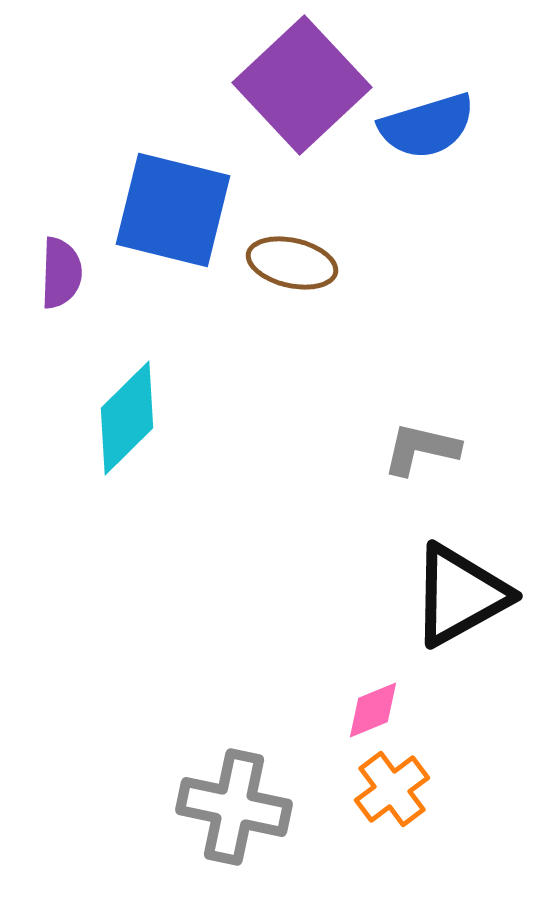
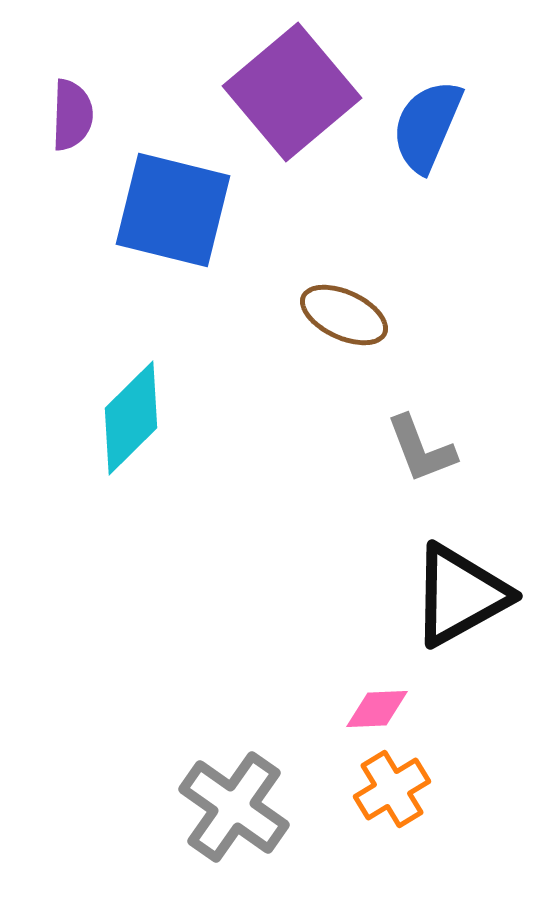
purple square: moved 10 px left, 7 px down; rotated 3 degrees clockwise
blue semicircle: rotated 130 degrees clockwise
brown ellipse: moved 52 px right, 52 px down; rotated 12 degrees clockwise
purple semicircle: moved 11 px right, 158 px up
cyan diamond: moved 4 px right
gray L-shape: rotated 124 degrees counterclockwise
pink diamond: moved 4 px right, 1 px up; rotated 20 degrees clockwise
orange cross: rotated 6 degrees clockwise
gray cross: rotated 23 degrees clockwise
